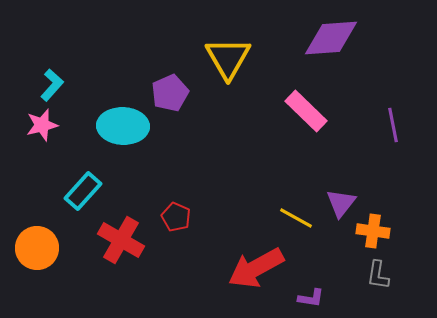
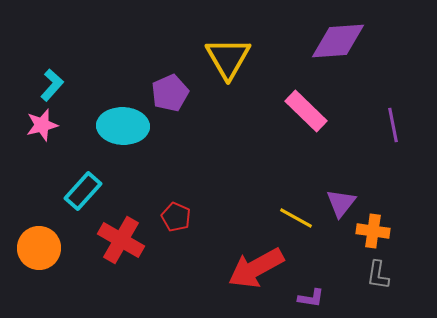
purple diamond: moved 7 px right, 3 px down
orange circle: moved 2 px right
